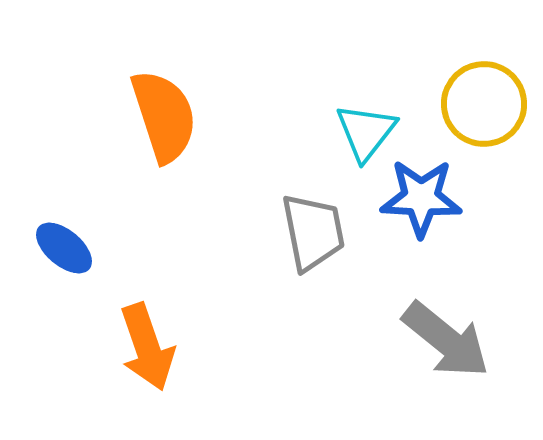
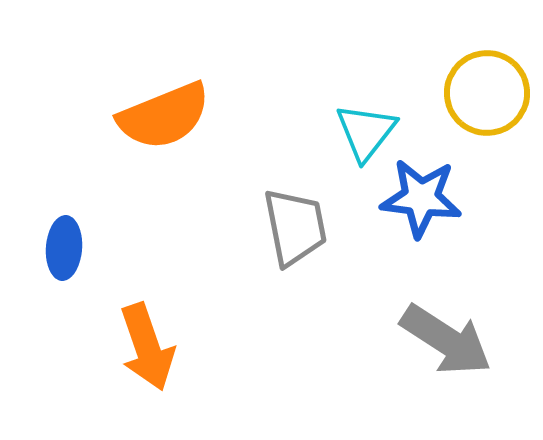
yellow circle: moved 3 px right, 11 px up
orange semicircle: rotated 86 degrees clockwise
blue star: rotated 4 degrees clockwise
gray trapezoid: moved 18 px left, 5 px up
blue ellipse: rotated 54 degrees clockwise
gray arrow: rotated 6 degrees counterclockwise
